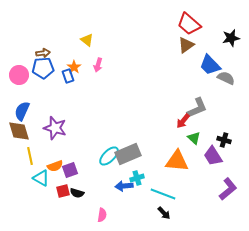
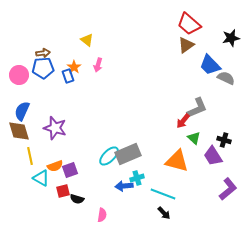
orange triangle: rotated 10 degrees clockwise
black semicircle: moved 6 px down
